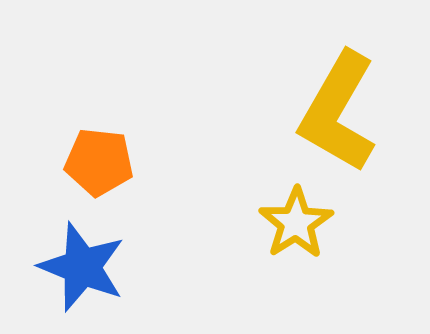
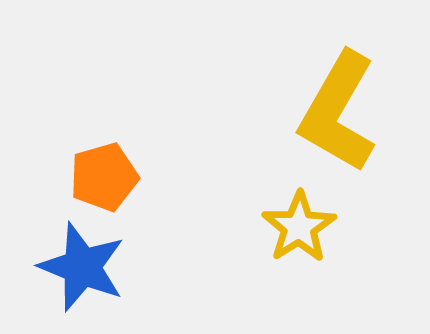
orange pentagon: moved 5 px right, 15 px down; rotated 22 degrees counterclockwise
yellow star: moved 3 px right, 4 px down
